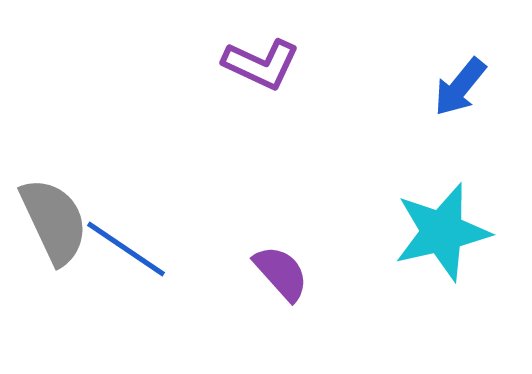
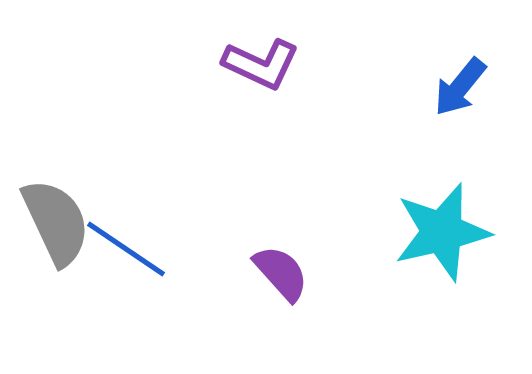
gray semicircle: moved 2 px right, 1 px down
